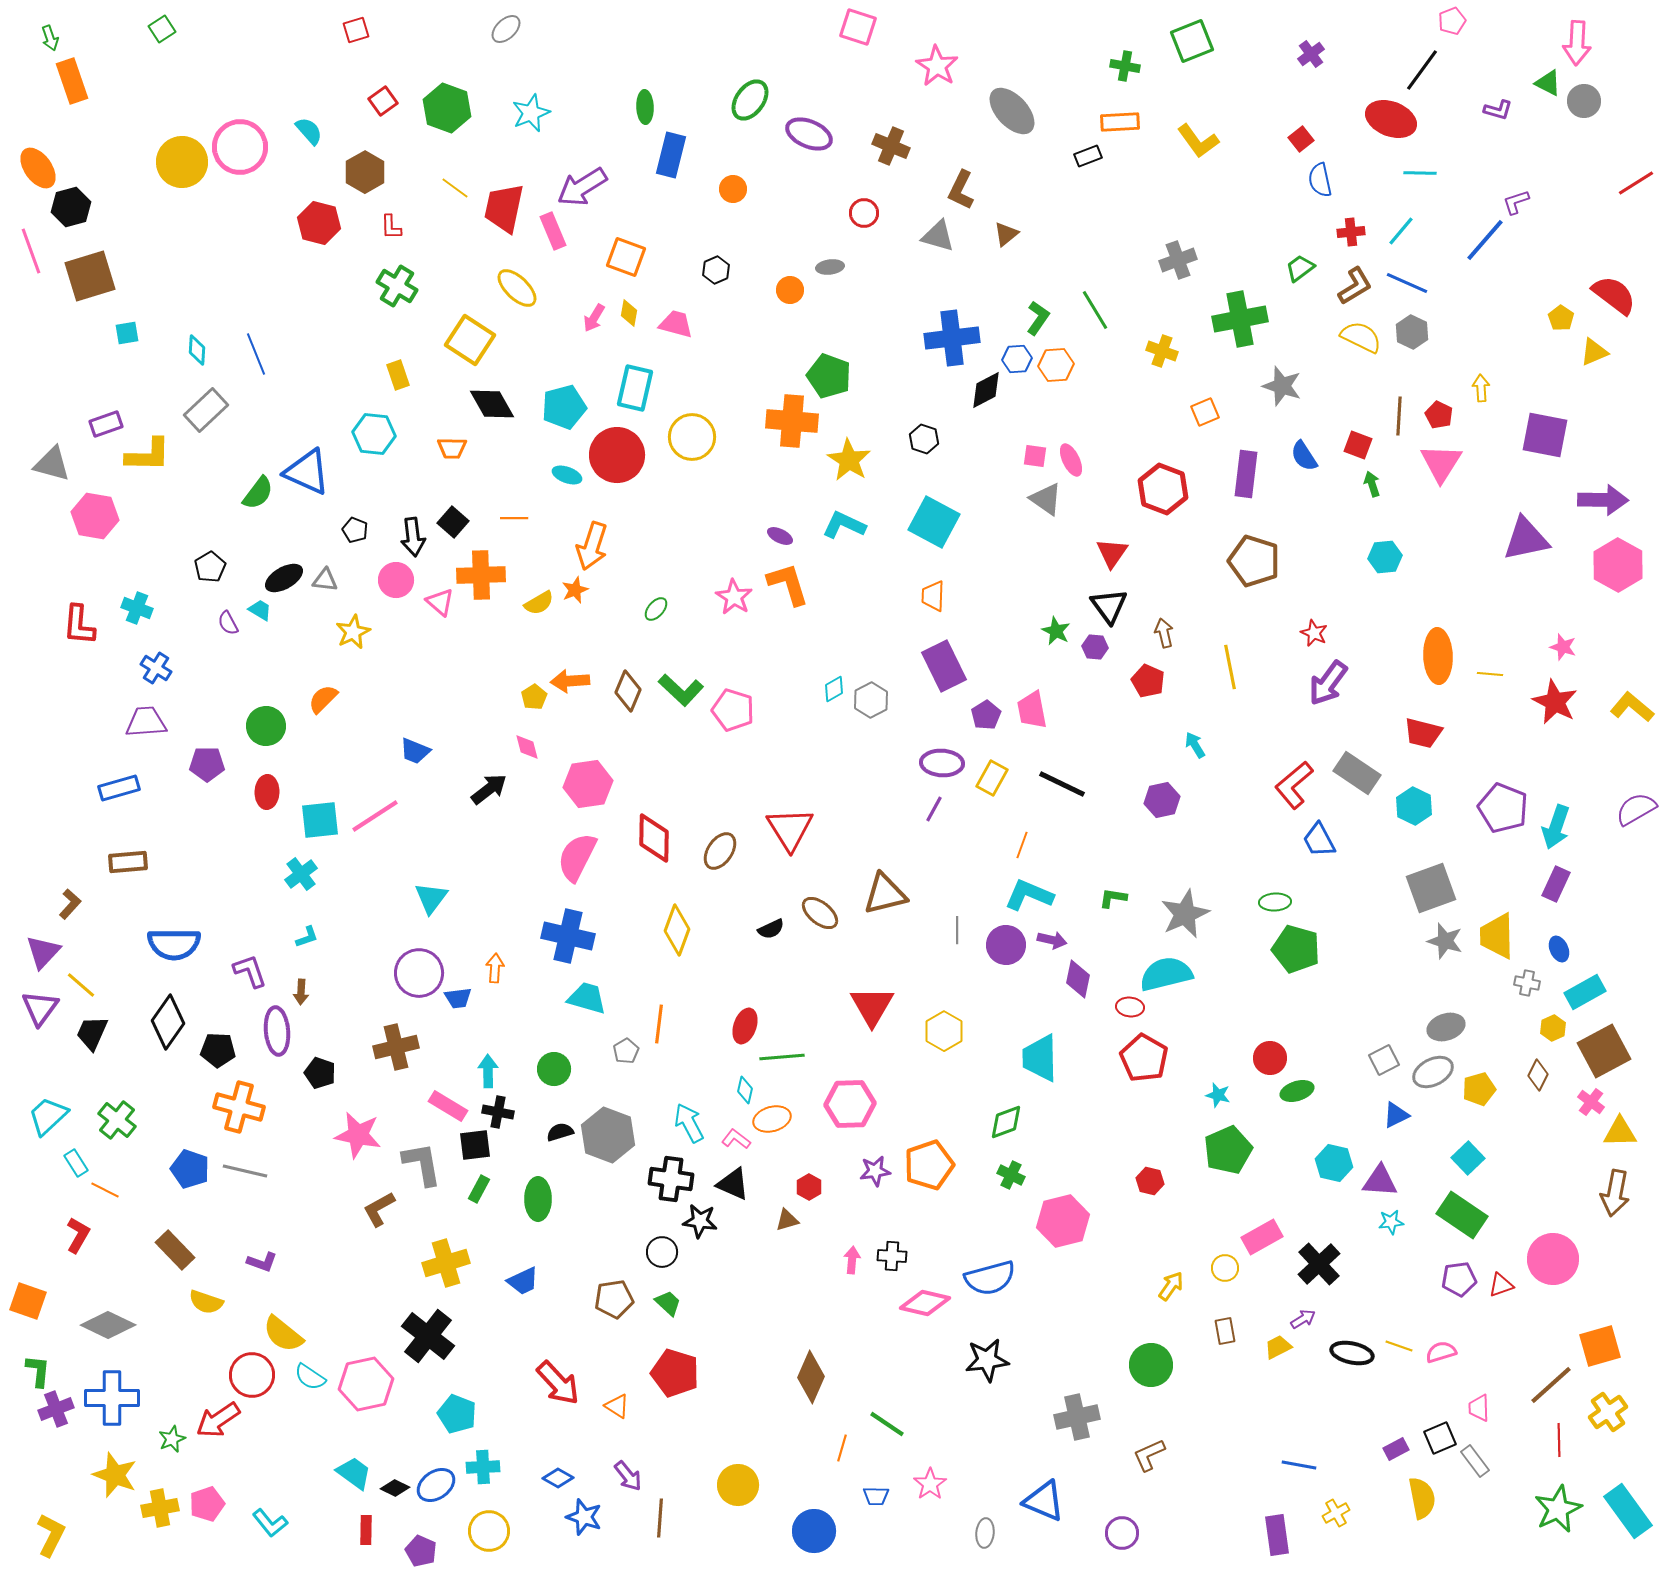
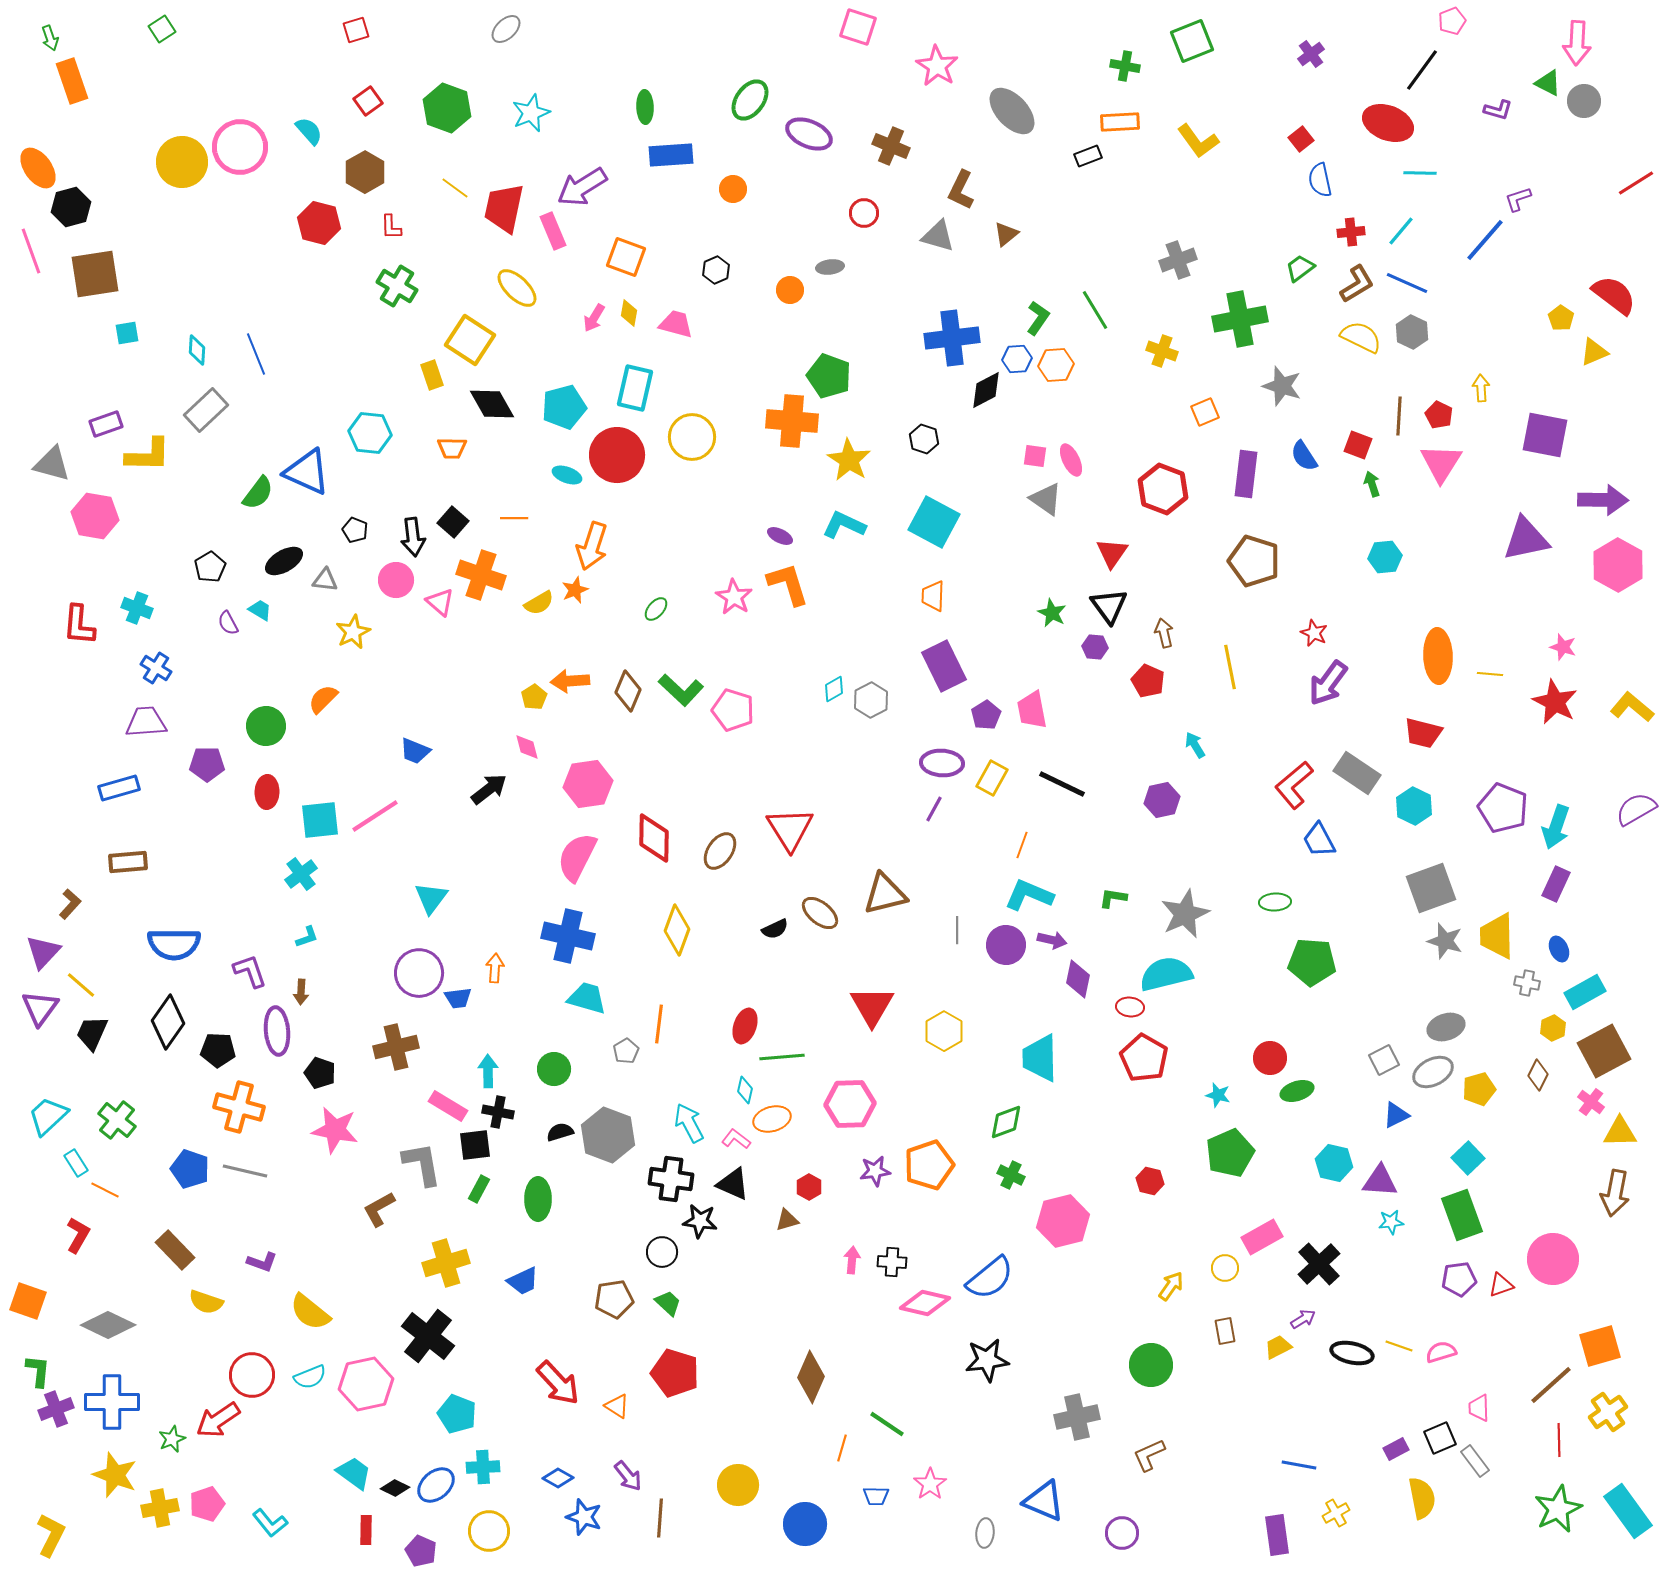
red square at (383, 101): moved 15 px left
red ellipse at (1391, 119): moved 3 px left, 4 px down
blue rectangle at (671, 155): rotated 72 degrees clockwise
purple L-shape at (1516, 202): moved 2 px right, 3 px up
brown square at (90, 276): moved 5 px right, 2 px up; rotated 8 degrees clockwise
brown L-shape at (1355, 286): moved 2 px right, 2 px up
yellow rectangle at (398, 375): moved 34 px right
cyan hexagon at (374, 434): moved 4 px left, 1 px up
orange cross at (481, 575): rotated 21 degrees clockwise
black ellipse at (284, 578): moved 17 px up
green star at (1056, 631): moved 4 px left, 18 px up
black semicircle at (771, 929): moved 4 px right
green pentagon at (1296, 949): moved 16 px right, 13 px down; rotated 12 degrees counterclockwise
pink star at (358, 1135): moved 23 px left, 5 px up
green pentagon at (1228, 1150): moved 2 px right, 3 px down
green rectangle at (1462, 1215): rotated 36 degrees clockwise
black cross at (892, 1256): moved 6 px down
blue semicircle at (990, 1278): rotated 24 degrees counterclockwise
yellow semicircle at (283, 1334): moved 27 px right, 22 px up
cyan semicircle at (310, 1377): rotated 56 degrees counterclockwise
blue cross at (112, 1398): moved 4 px down
blue ellipse at (436, 1485): rotated 6 degrees counterclockwise
blue circle at (814, 1531): moved 9 px left, 7 px up
